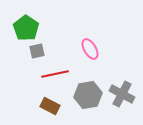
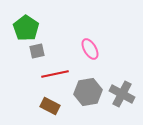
gray hexagon: moved 3 px up
